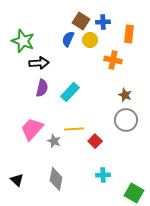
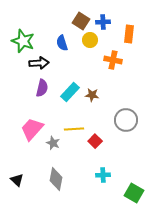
blue semicircle: moved 6 px left, 4 px down; rotated 42 degrees counterclockwise
brown star: moved 33 px left; rotated 16 degrees counterclockwise
gray star: moved 1 px left, 2 px down
